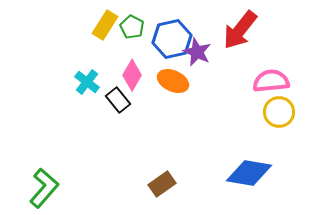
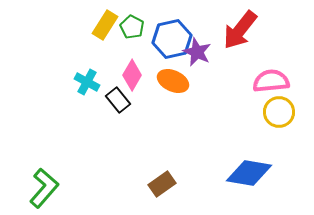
cyan cross: rotated 10 degrees counterclockwise
